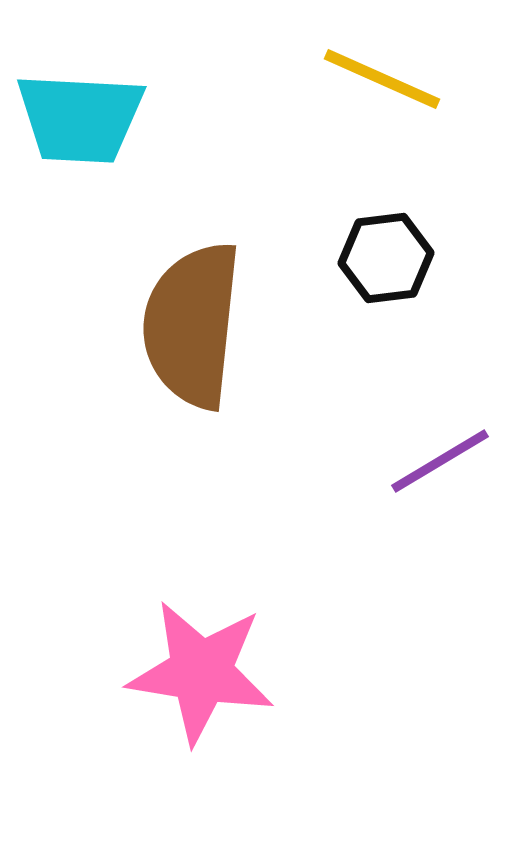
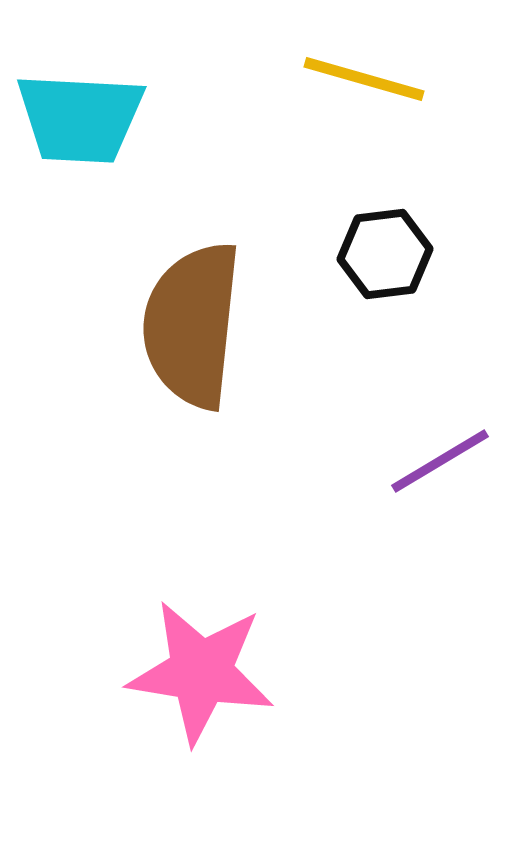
yellow line: moved 18 px left; rotated 8 degrees counterclockwise
black hexagon: moved 1 px left, 4 px up
